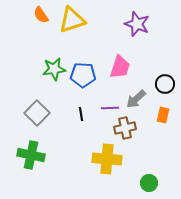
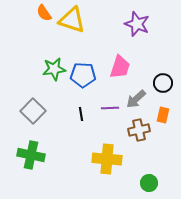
orange semicircle: moved 3 px right, 2 px up
yellow triangle: rotated 36 degrees clockwise
black circle: moved 2 px left, 1 px up
gray square: moved 4 px left, 2 px up
brown cross: moved 14 px right, 2 px down
